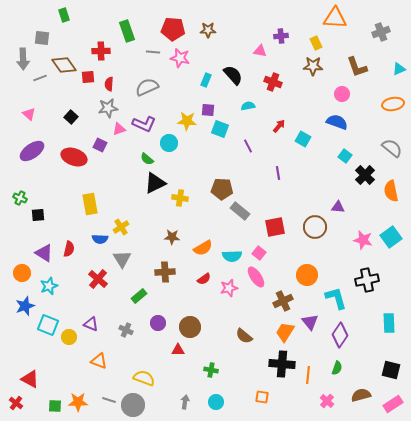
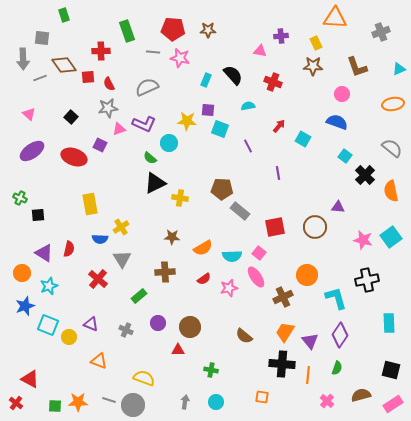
red semicircle at (109, 84): rotated 32 degrees counterclockwise
green semicircle at (147, 159): moved 3 px right, 1 px up
brown cross at (283, 301): moved 4 px up
purple triangle at (310, 322): moved 19 px down
